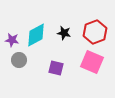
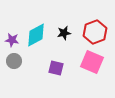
black star: rotated 24 degrees counterclockwise
gray circle: moved 5 px left, 1 px down
